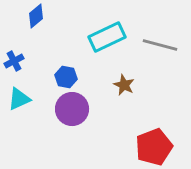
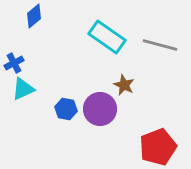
blue diamond: moved 2 px left
cyan rectangle: rotated 60 degrees clockwise
blue cross: moved 2 px down
blue hexagon: moved 32 px down
cyan triangle: moved 4 px right, 10 px up
purple circle: moved 28 px right
red pentagon: moved 4 px right
